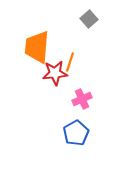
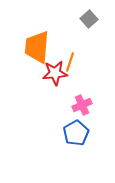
pink cross: moved 6 px down
